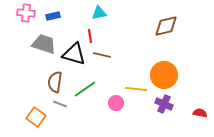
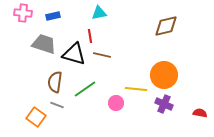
pink cross: moved 3 px left
gray line: moved 3 px left, 1 px down
